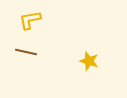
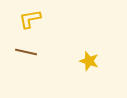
yellow L-shape: moved 1 px up
